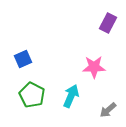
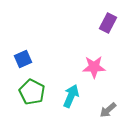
green pentagon: moved 3 px up
